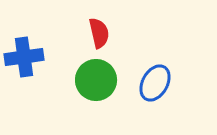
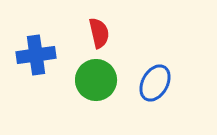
blue cross: moved 12 px right, 2 px up
